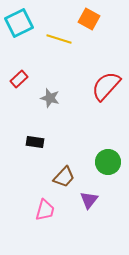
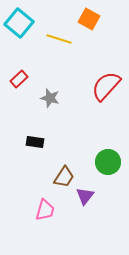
cyan square: rotated 24 degrees counterclockwise
brown trapezoid: rotated 10 degrees counterclockwise
purple triangle: moved 4 px left, 4 px up
